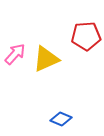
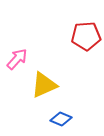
pink arrow: moved 2 px right, 5 px down
yellow triangle: moved 2 px left, 26 px down
